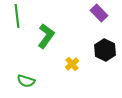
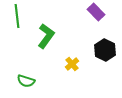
purple rectangle: moved 3 px left, 1 px up
